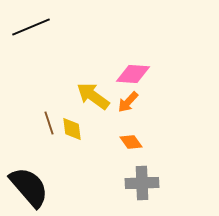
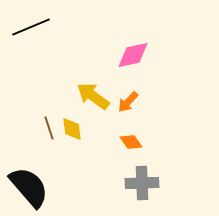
pink diamond: moved 19 px up; rotated 16 degrees counterclockwise
brown line: moved 5 px down
